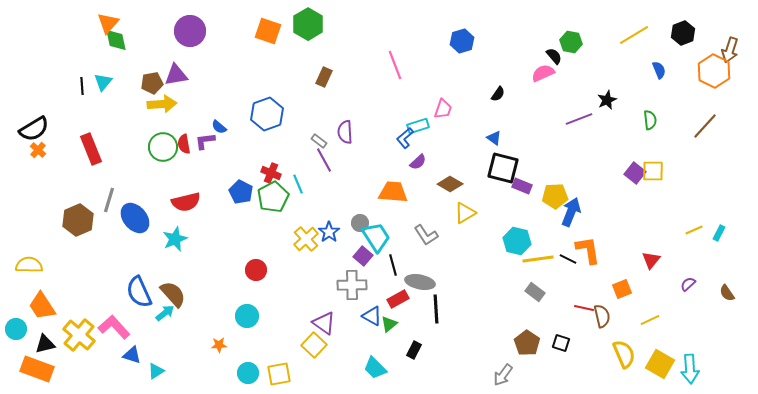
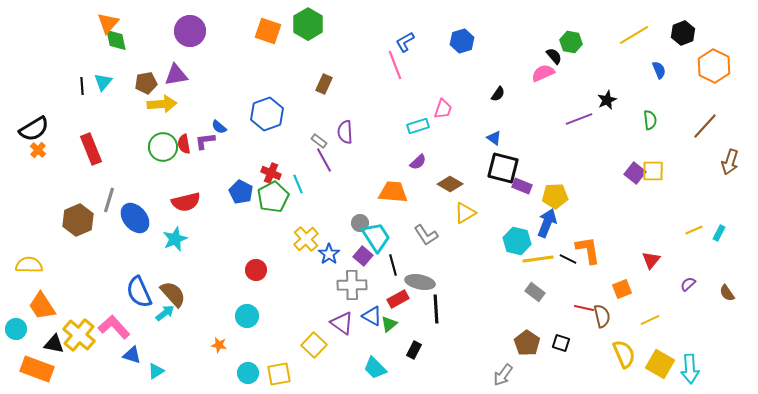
brown arrow at (730, 50): moved 112 px down
orange hexagon at (714, 71): moved 5 px up
brown rectangle at (324, 77): moved 7 px down
brown pentagon at (152, 83): moved 6 px left
blue L-shape at (405, 138): moved 96 px up; rotated 10 degrees clockwise
blue arrow at (571, 212): moved 24 px left, 11 px down
blue star at (329, 232): moved 22 px down
purple triangle at (324, 323): moved 18 px right
black triangle at (45, 344): moved 9 px right; rotated 25 degrees clockwise
orange star at (219, 345): rotated 14 degrees clockwise
